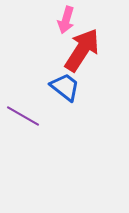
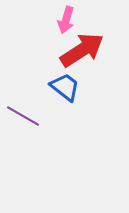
red arrow: rotated 24 degrees clockwise
